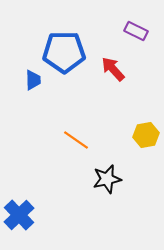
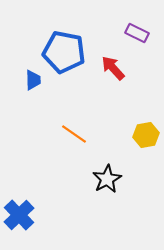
purple rectangle: moved 1 px right, 2 px down
blue pentagon: rotated 12 degrees clockwise
red arrow: moved 1 px up
orange line: moved 2 px left, 6 px up
black star: rotated 16 degrees counterclockwise
